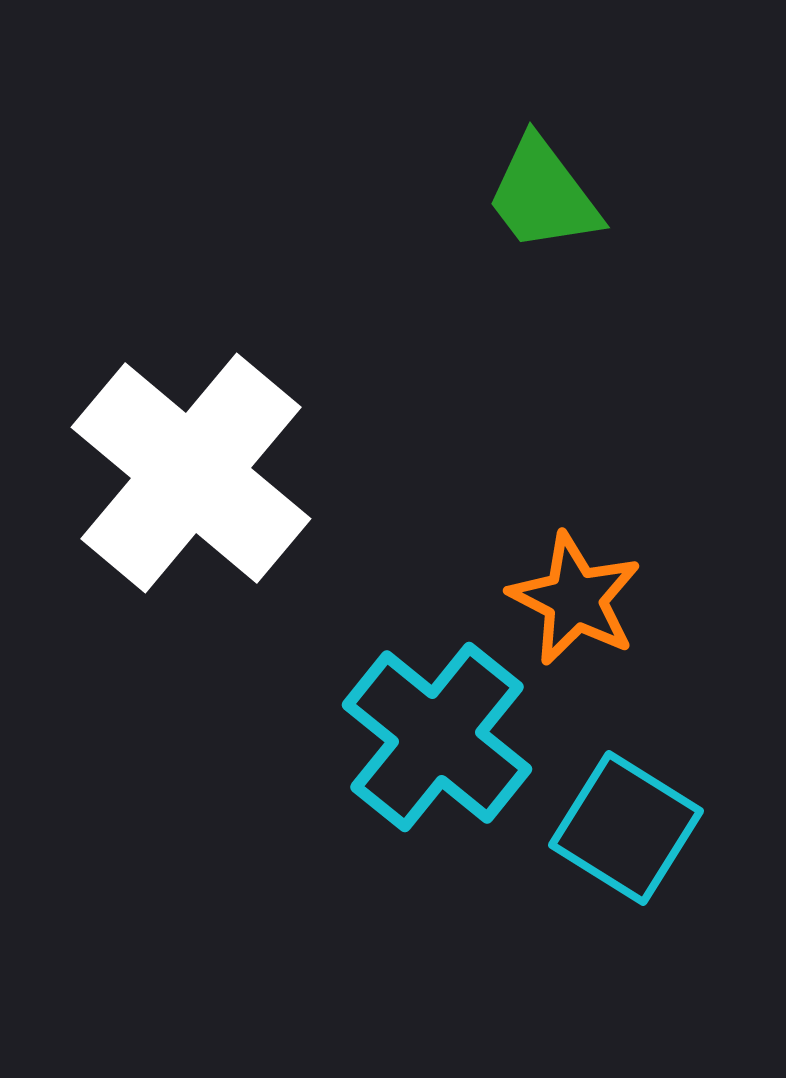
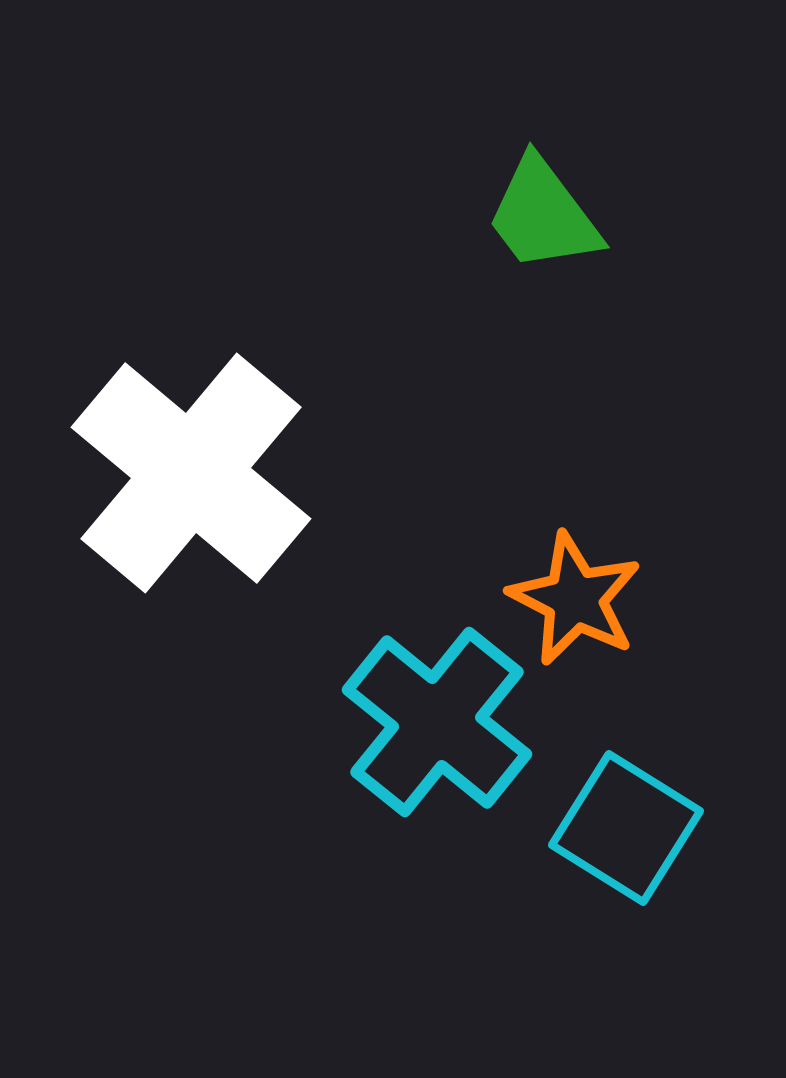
green trapezoid: moved 20 px down
cyan cross: moved 15 px up
